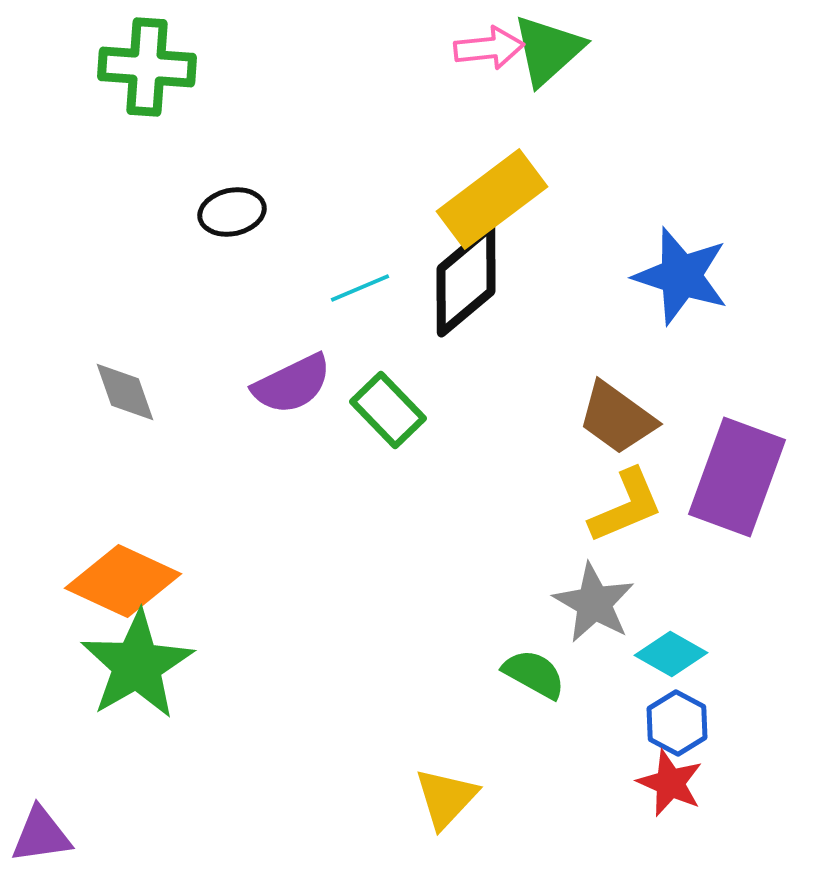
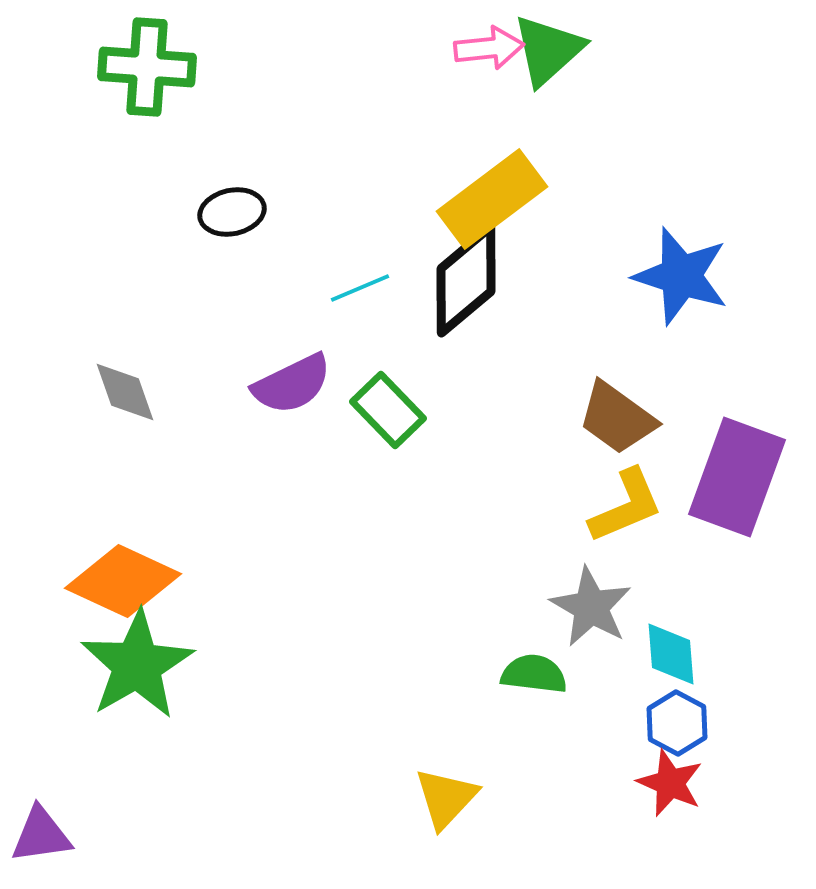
gray star: moved 3 px left, 4 px down
cyan diamond: rotated 56 degrees clockwise
green semicircle: rotated 22 degrees counterclockwise
